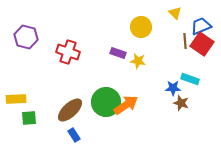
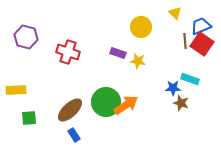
yellow rectangle: moved 9 px up
